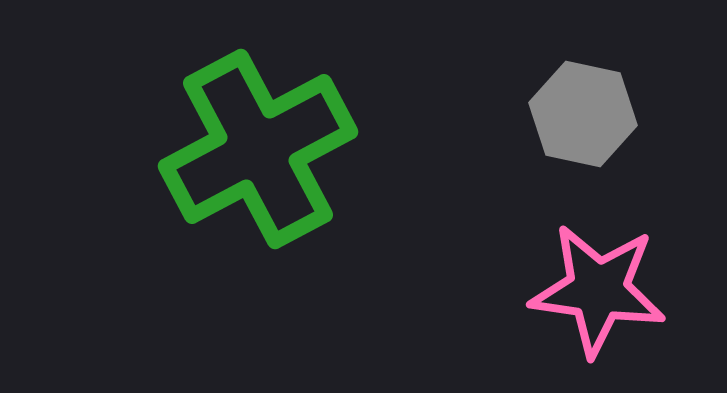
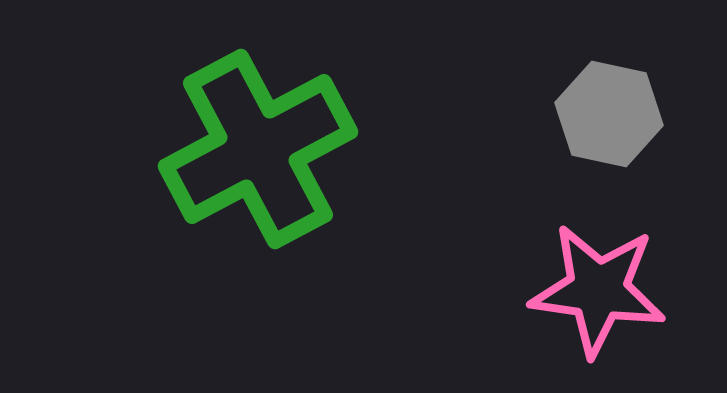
gray hexagon: moved 26 px right
